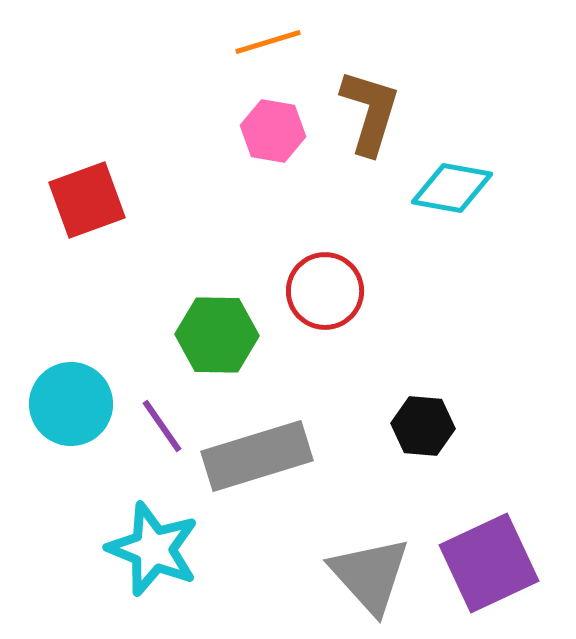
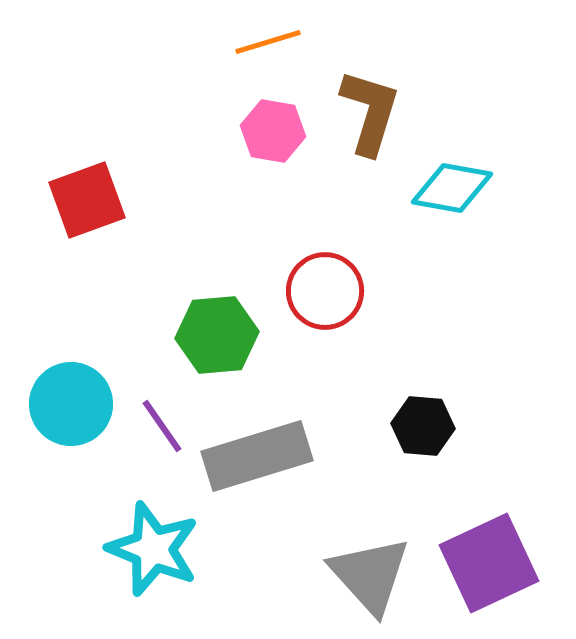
green hexagon: rotated 6 degrees counterclockwise
